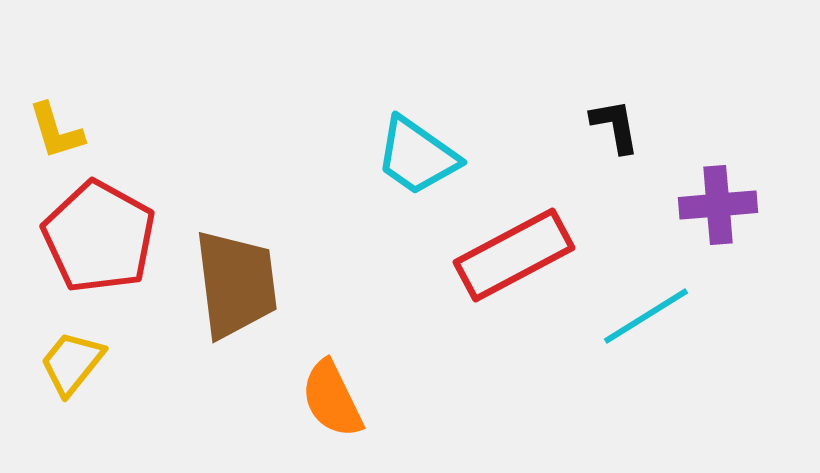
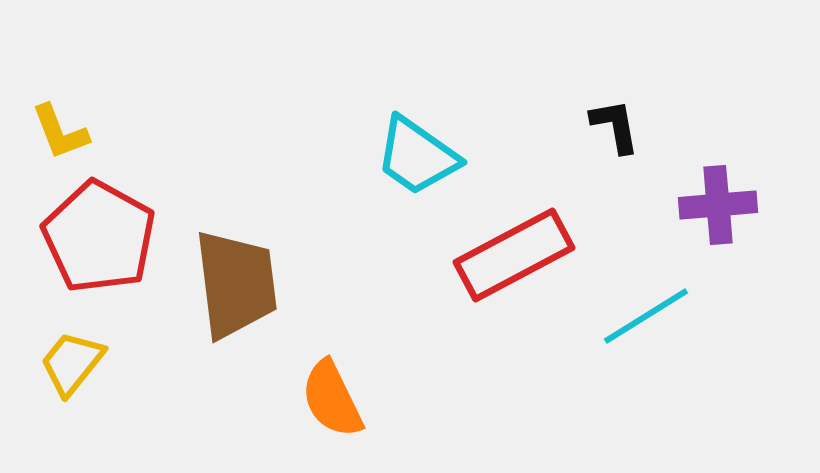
yellow L-shape: moved 4 px right, 1 px down; rotated 4 degrees counterclockwise
